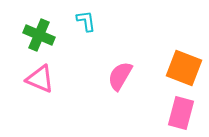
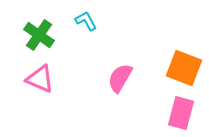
cyan L-shape: rotated 20 degrees counterclockwise
green cross: rotated 12 degrees clockwise
pink semicircle: moved 2 px down
